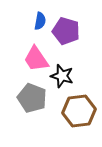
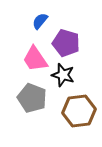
blue semicircle: rotated 150 degrees counterclockwise
purple pentagon: moved 12 px down
pink trapezoid: moved 1 px left
black star: moved 1 px right, 1 px up
